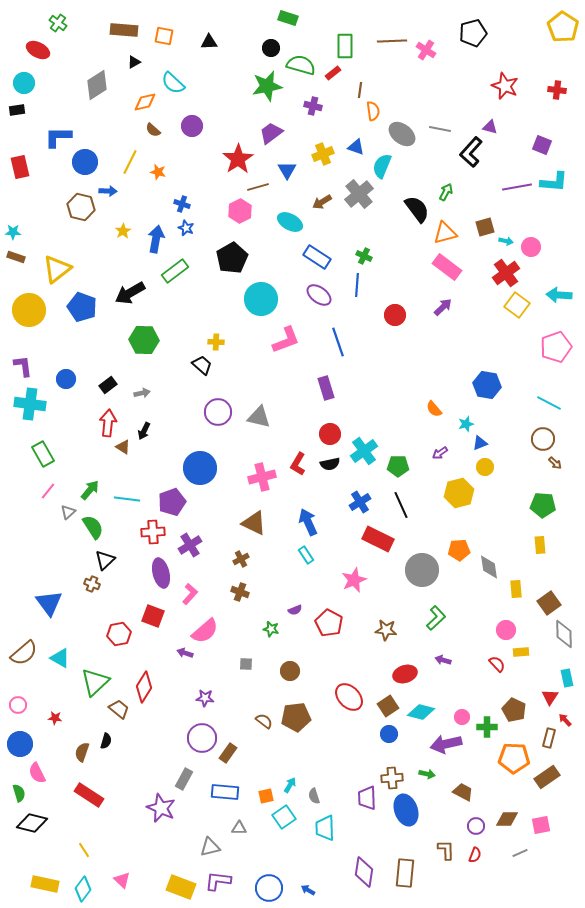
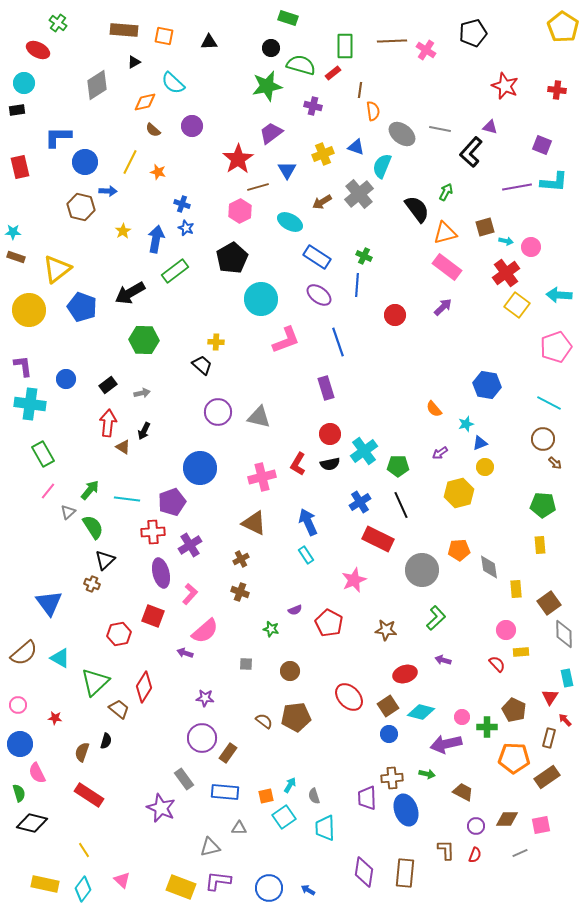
gray rectangle at (184, 779): rotated 65 degrees counterclockwise
